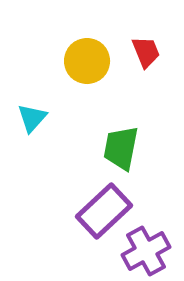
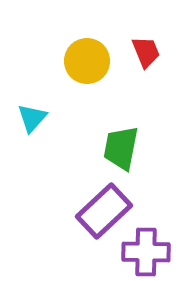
purple cross: moved 1 px down; rotated 30 degrees clockwise
